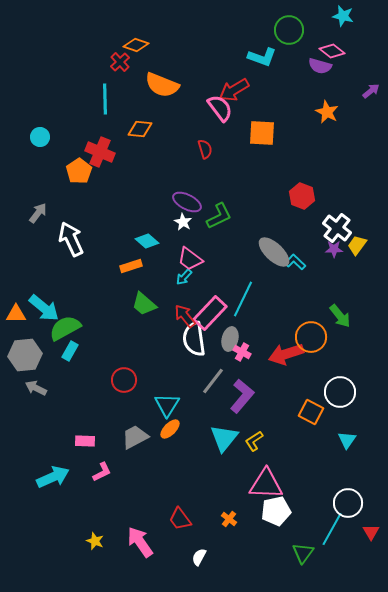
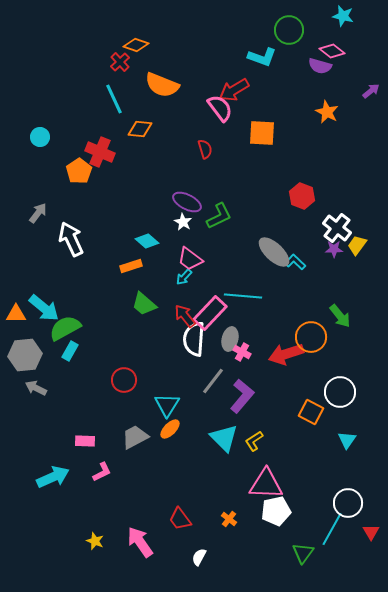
cyan line at (105, 99): moved 9 px right; rotated 24 degrees counterclockwise
cyan line at (243, 299): moved 3 px up; rotated 69 degrees clockwise
white semicircle at (194, 339): rotated 12 degrees clockwise
cyan triangle at (224, 438): rotated 24 degrees counterclockwise
